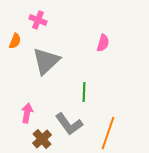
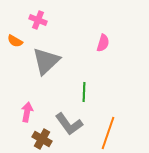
orange semicircle: rotated 98 degrees clockwise
pink arrow: moved 1 px up
brown cross: rotated 18 degrees counterclockwise
